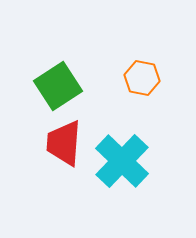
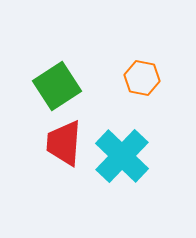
green square: moved 1 px left
cyan cross: moved 5 px up
